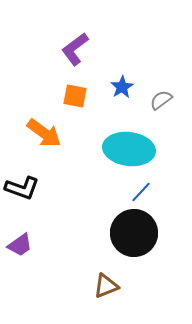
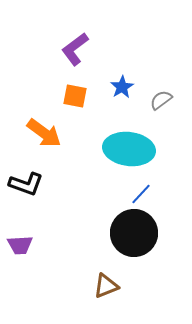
black L-shape: moved 4 px right, 4 px up
blue line: moved 2 px down
purple trapezoid: rotated 32 degrees clockwise
